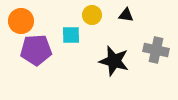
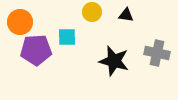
yellow circle: moved 3 px up
orange circle: moved 1 px left, 1 px down
cyan square: moved 4 px left, 2 px down
gray cross: moved 1 px right, 3 px down
